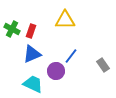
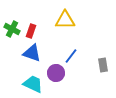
blue triangle: moved 1 px up; rotated 42 degrees clockwise
gray rectangle: rotated 24 degrees clockwise
purple circle: moved 2 px down
